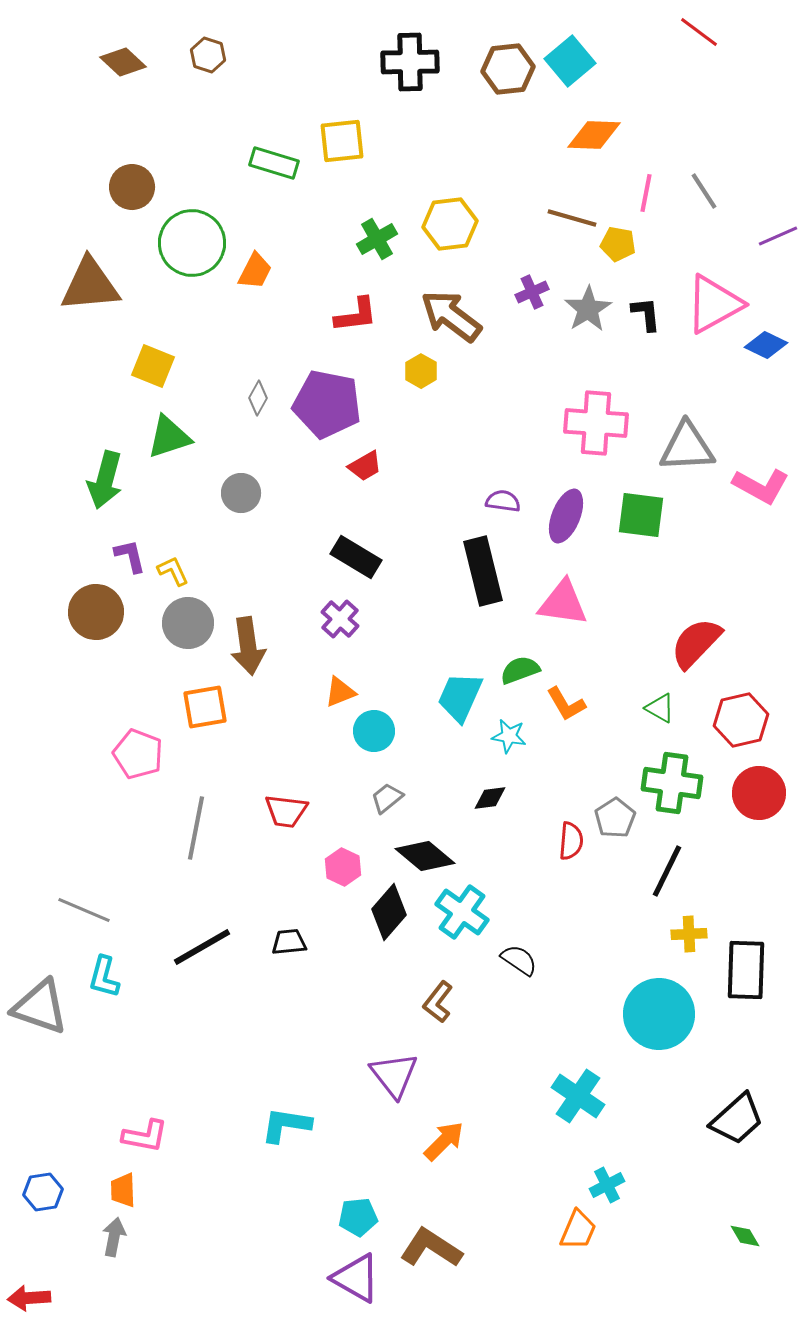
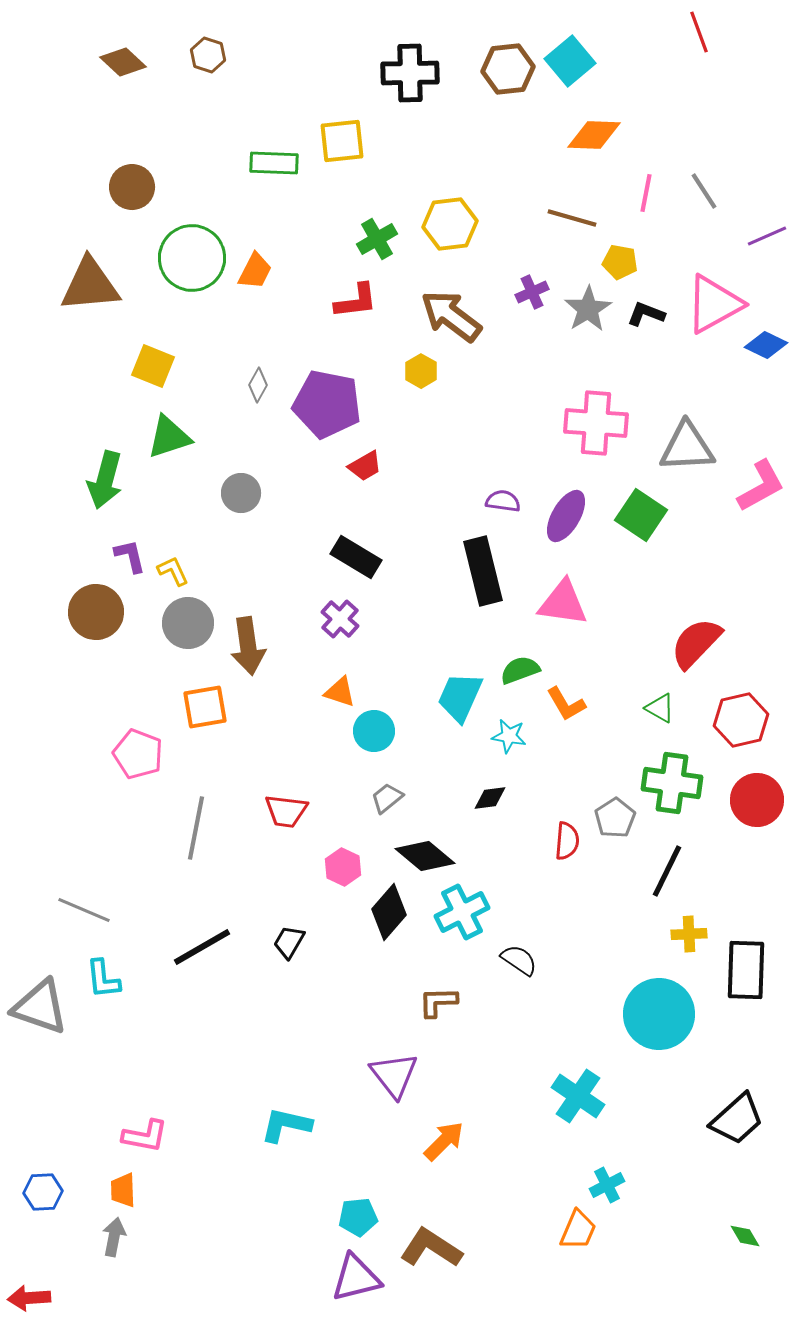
red line at (699, 32): rotated 33 degrees clockwise
black cross at (410, 62): moved 11 px down
green rectangle at (274, 163): rotated 15 degrees counterclockwise
purple line at (778, 236): moved 11 px left
green circle at (192, 243): moved 15 px down
yellow pentagon at (618, 244): moved 2 px right, 18 px down
black L-shape at (646, 314): rotated 63 degrees counterclockwise
red L-shape at (356, 315): moved 14 px up
gray diamond at (258, 398): moved 13 px up
pink L-shape at (761, 486): rotated 58 degrees counterclockwise
green square at (641, 515): rotated 27 degrees clockwise
purple ellipse at (566, 516): rotated 8 degrees clockwise
orange triangle at (340, 692): rotated 40 degrees clockwise
red circle at (759, 793): moved 2 px left, 7 px down
red semicircle at (571, 841): moved 4 px left
cyan cross at (462, 912): rotated 28 degrees clockwise
black trapezoid at (289, 942): rotated 54 degrees counterclockwise
cyan L-shape at (104, 977): moved 1 px left, 2 px down; rotated 21 degrees counterclockwise
brown L-shape at (438, 1002): rotated 51 degrees clockwise
cyan L-shape at (286, 1125): rotated 4 degrees clockwise
blue hexagon at (43, 1192): rotated 6 degrees clockwise
purple triangle at (356, 1278): rotated 44 degrees counterclockwise
